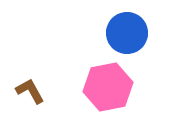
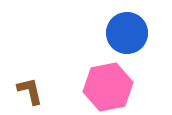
brown L-shape: rotated 16 degrees clockwise
